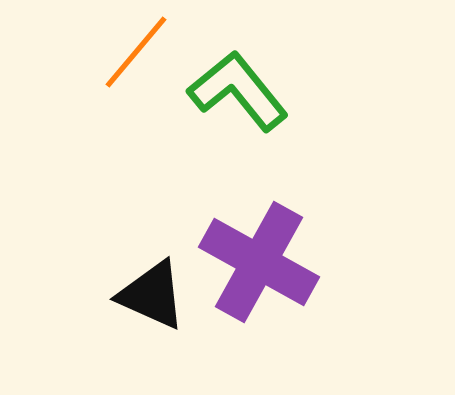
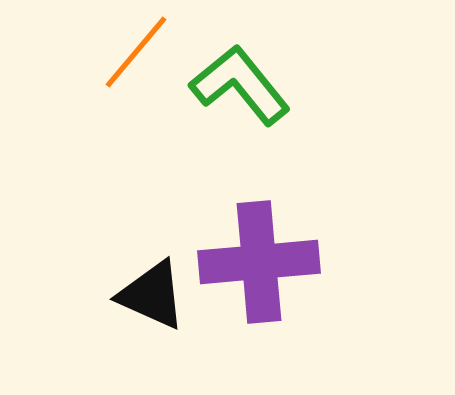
green L-shape: moved 2 px right, 6 px up
purple cross: rotated 34 degrees counterclockwise
